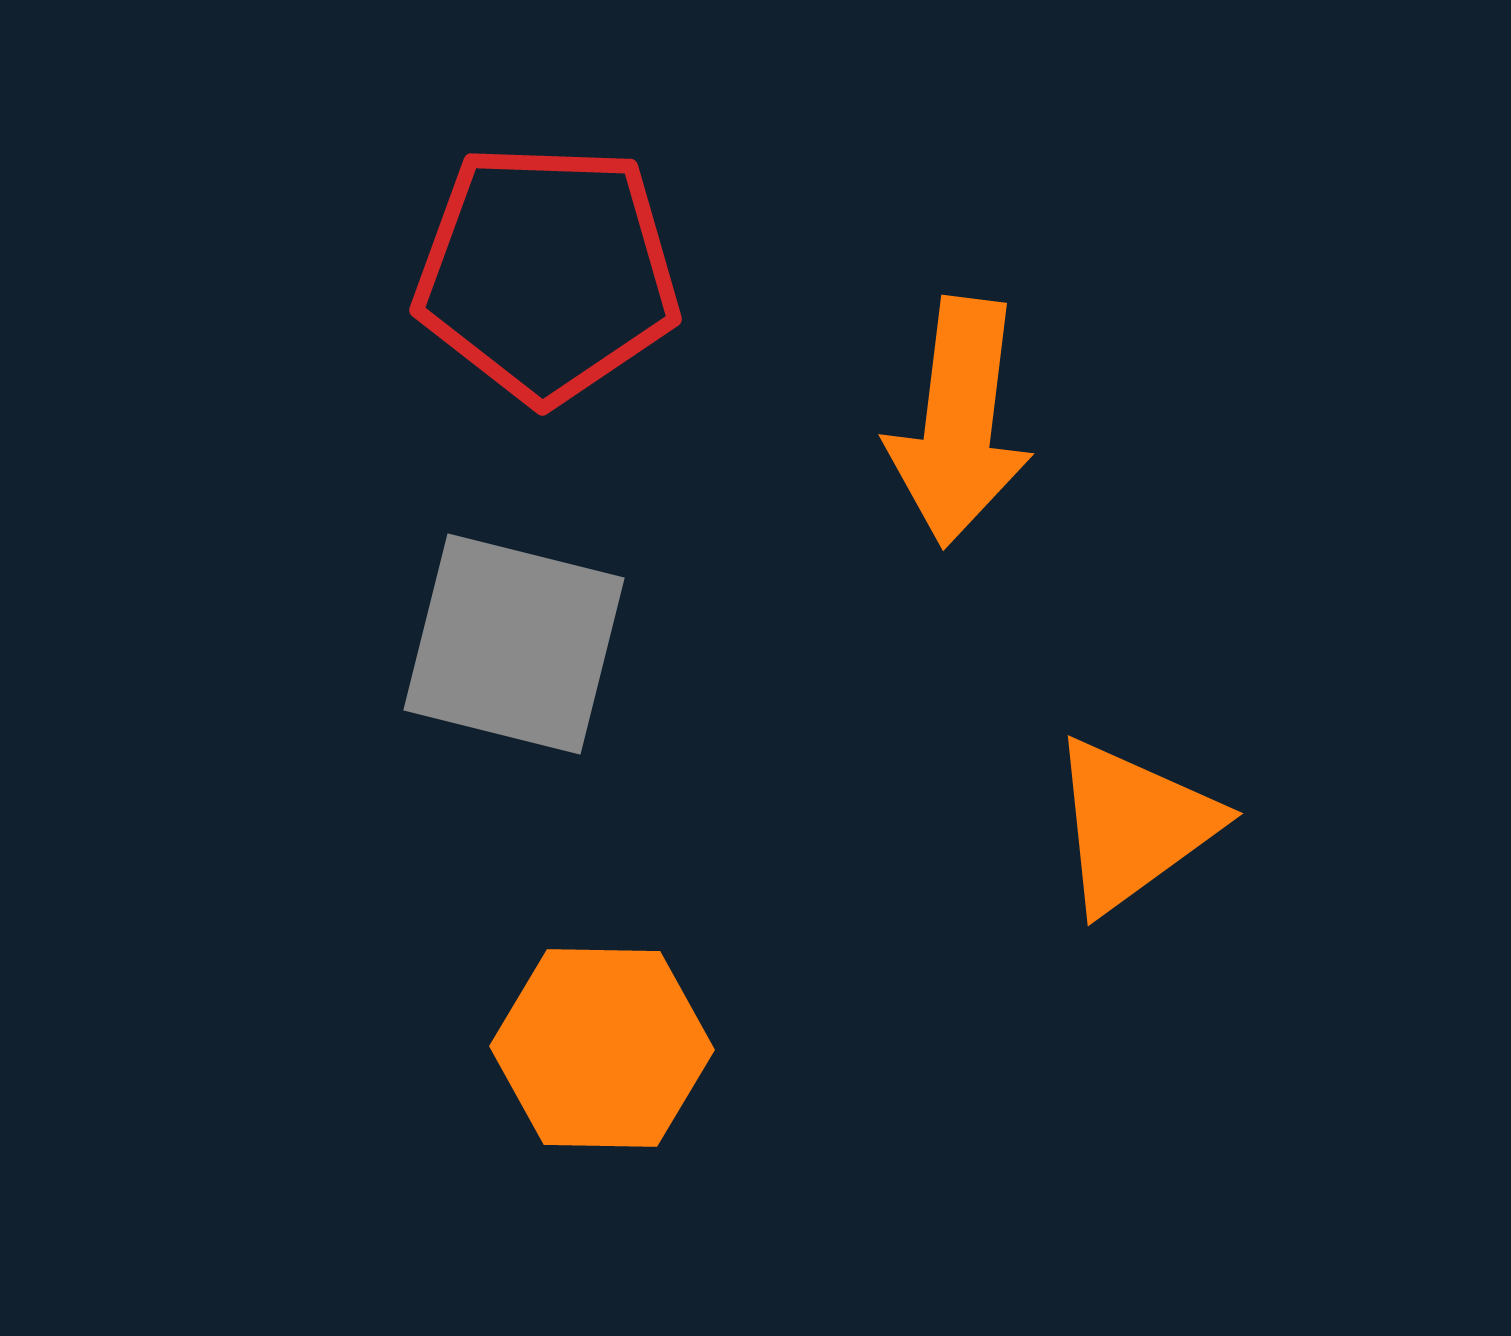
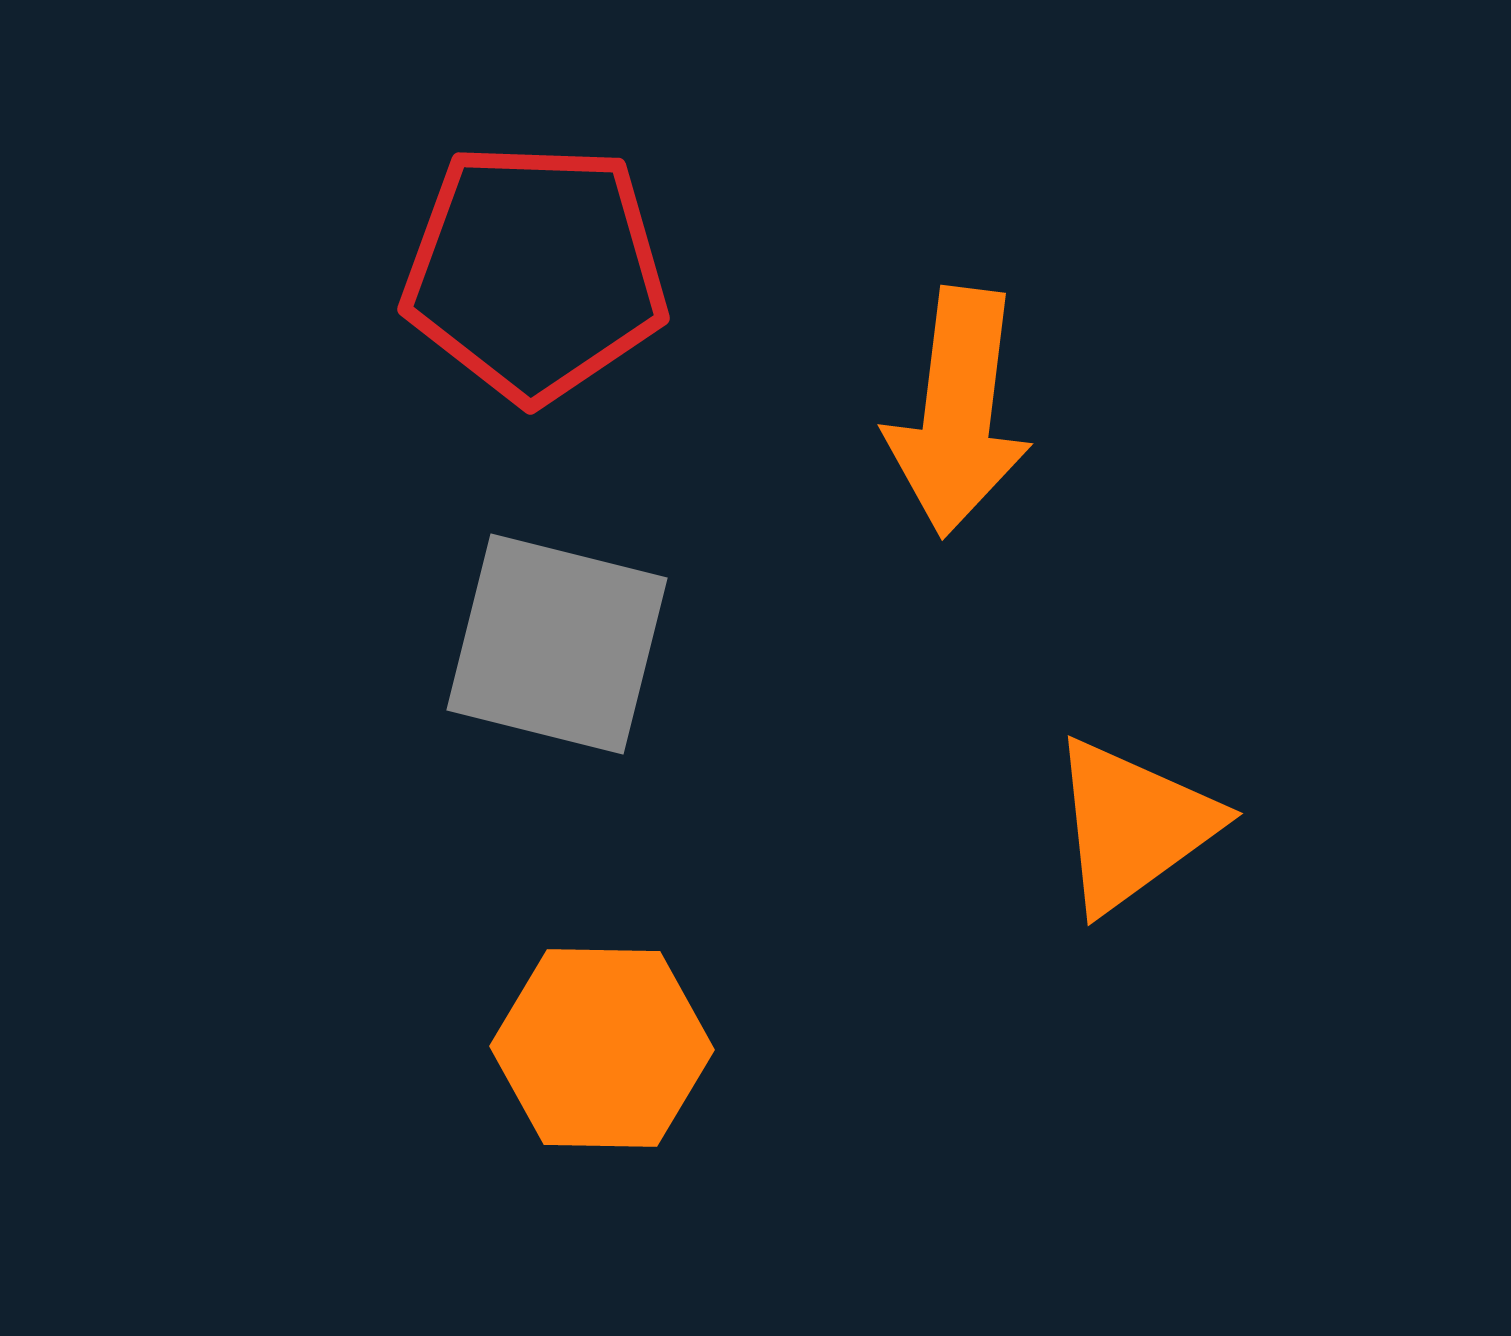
red pentagon: moved 12 px left, 1 px up
orange arrow: moved 1 px left, 10 px up
gray square: moved 43 px right
